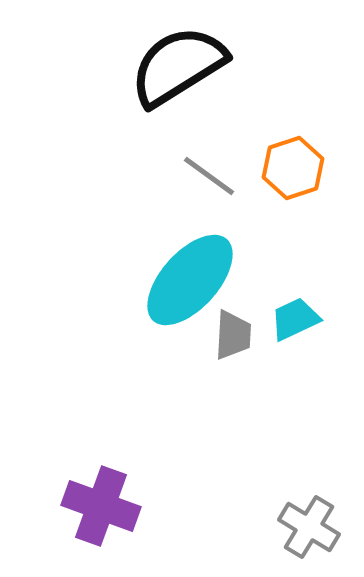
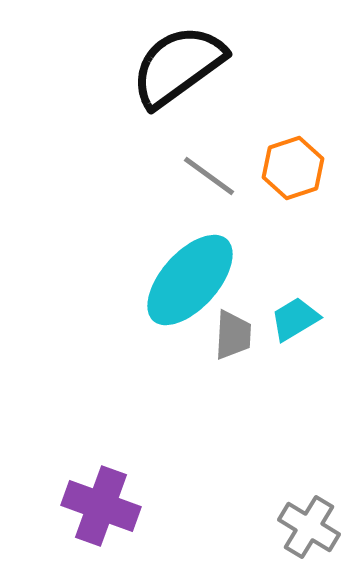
black semicircle: rotated 4 degrees counterclockwise
cyan trapezoid: rotated 6 degrees counterclockwise
